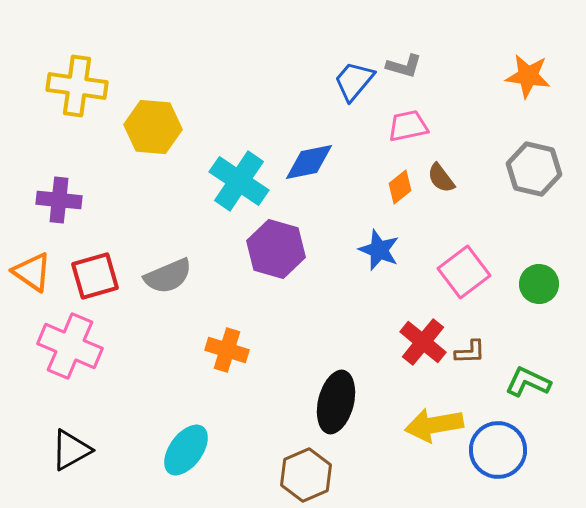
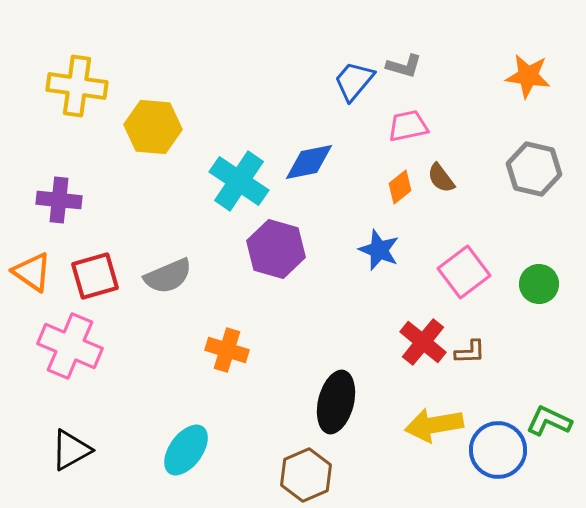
green L-shape: moved 21 px right, 39 px down
